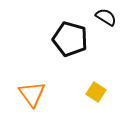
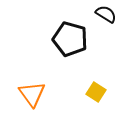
black semicircle: moved 3 px up
